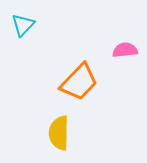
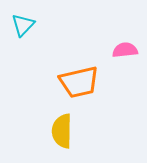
orange trapezoid: rotated 33 degrees clockwise
yellow semicircle: moved 3 px right, 2 px up
